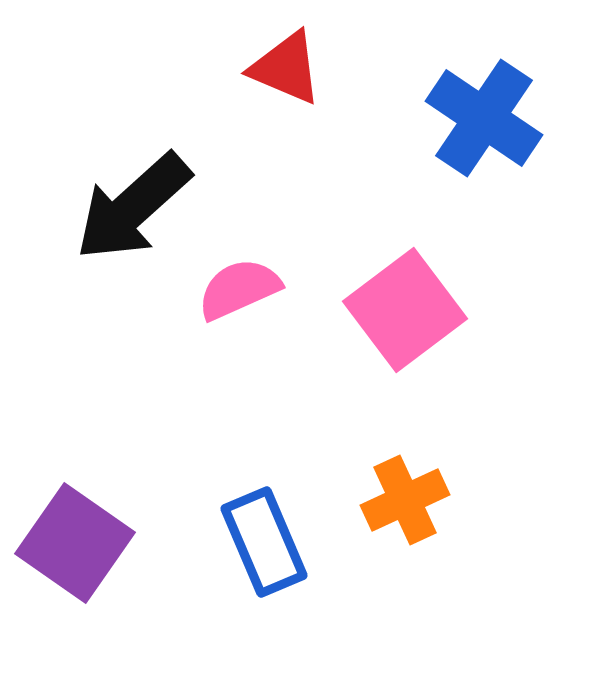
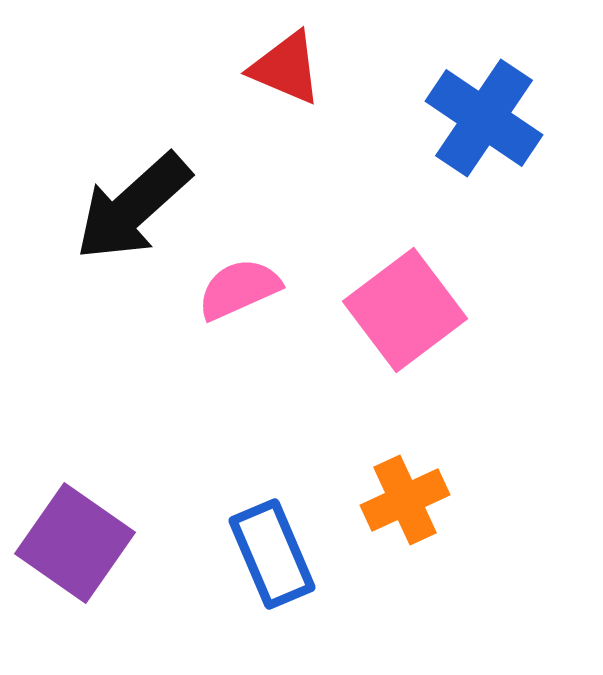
blue rectangle: moved 8 px right, 12 px down
